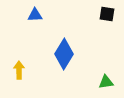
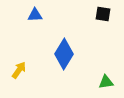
black square: moved 4 px left
yellow arrow: rotated 36 degrees clockwise
